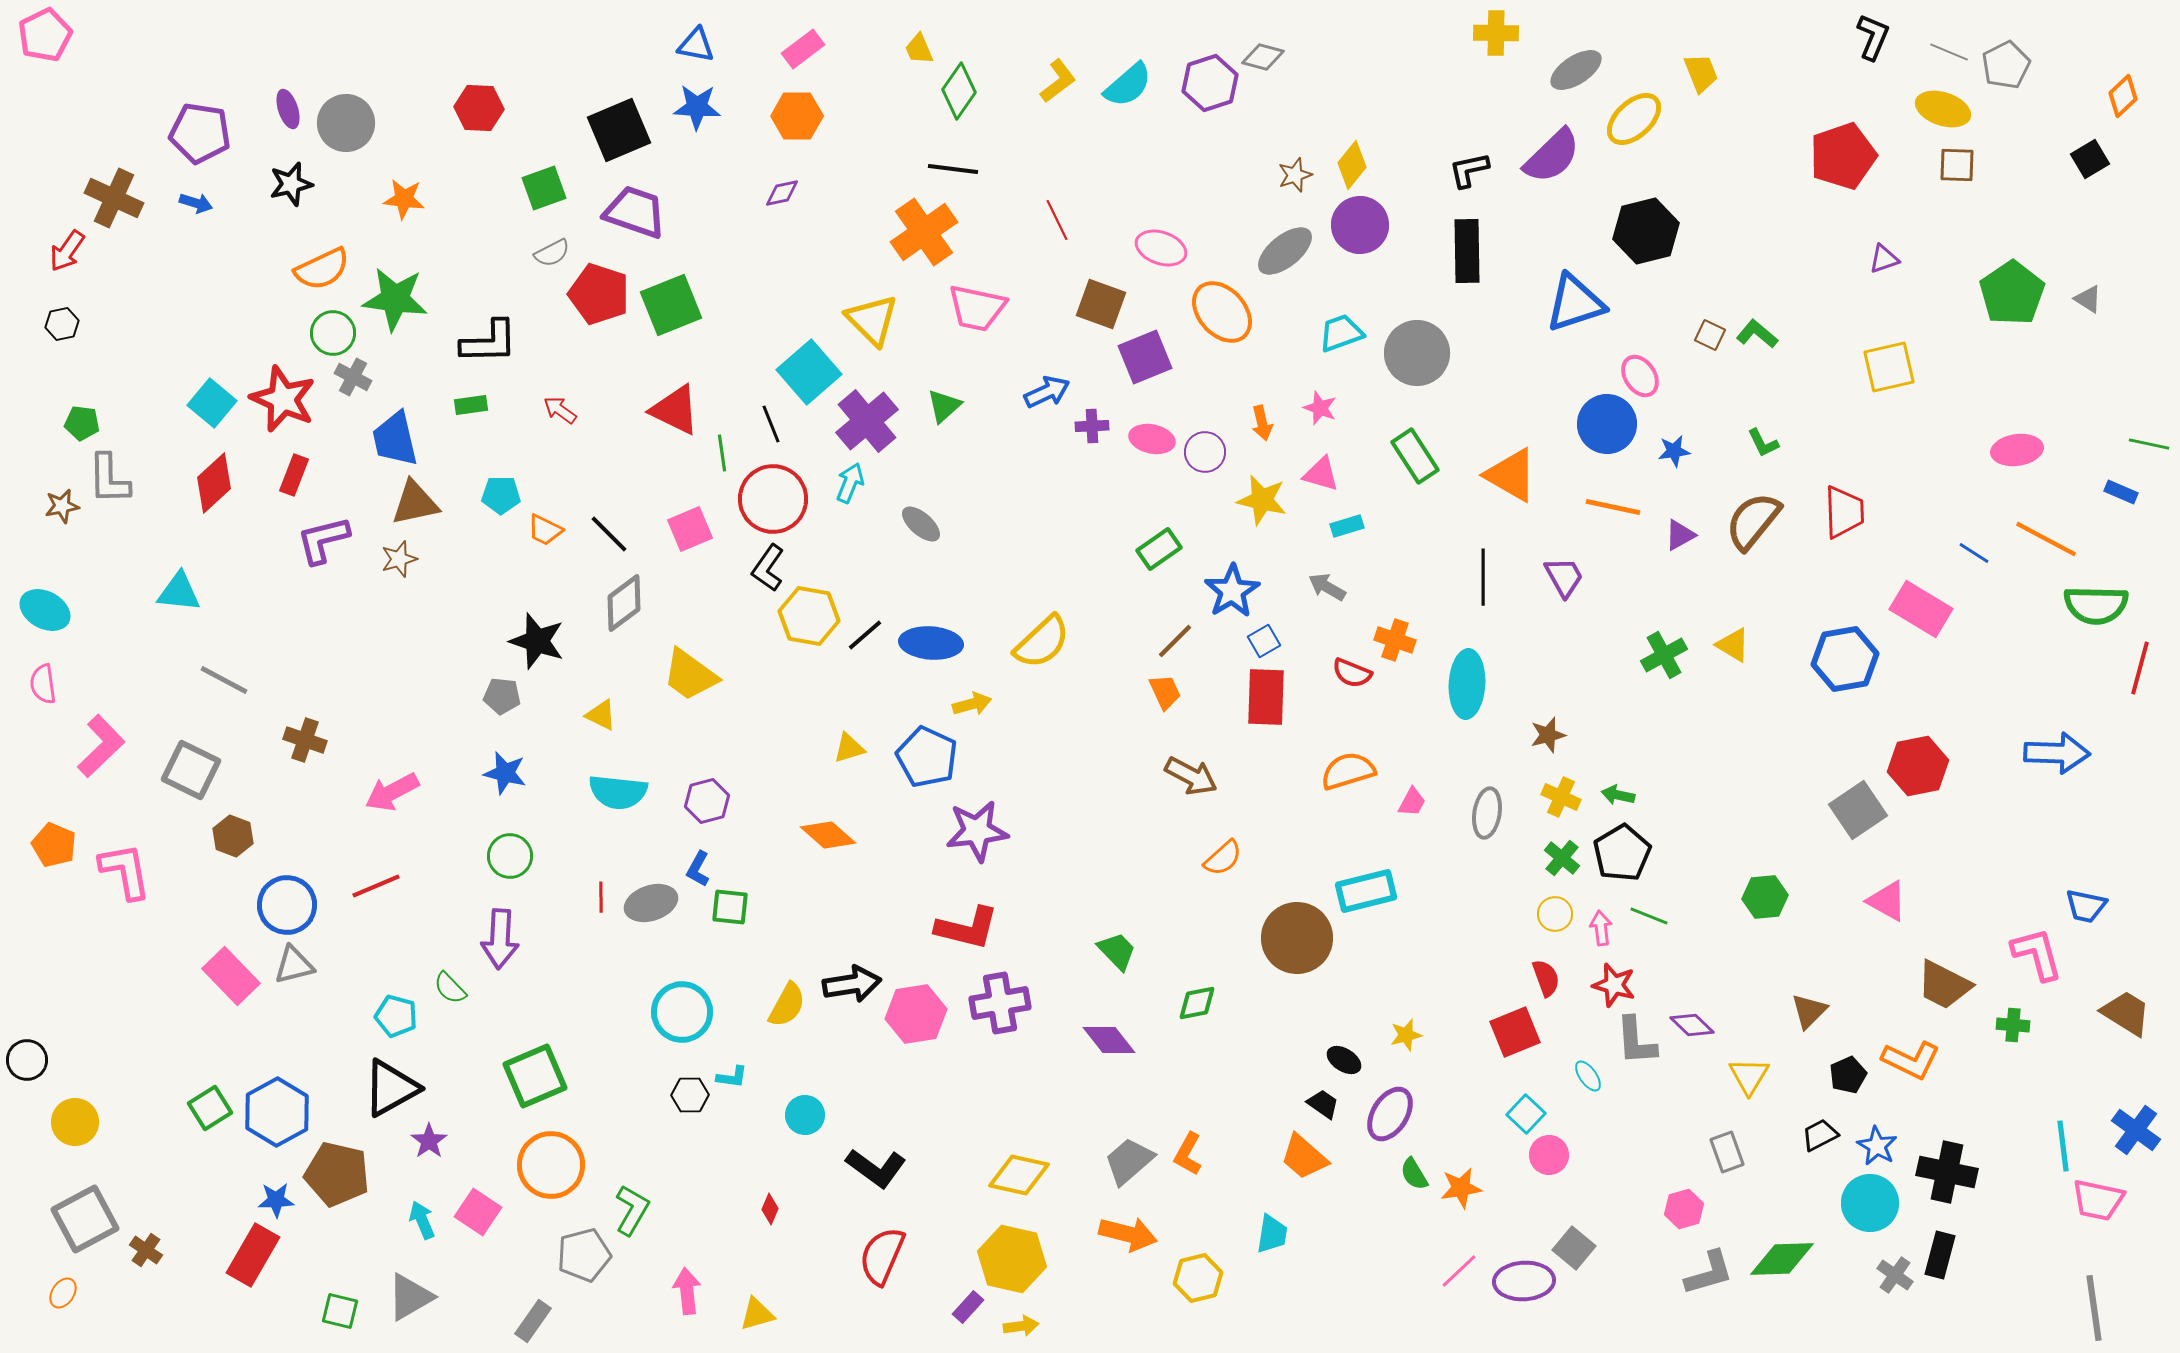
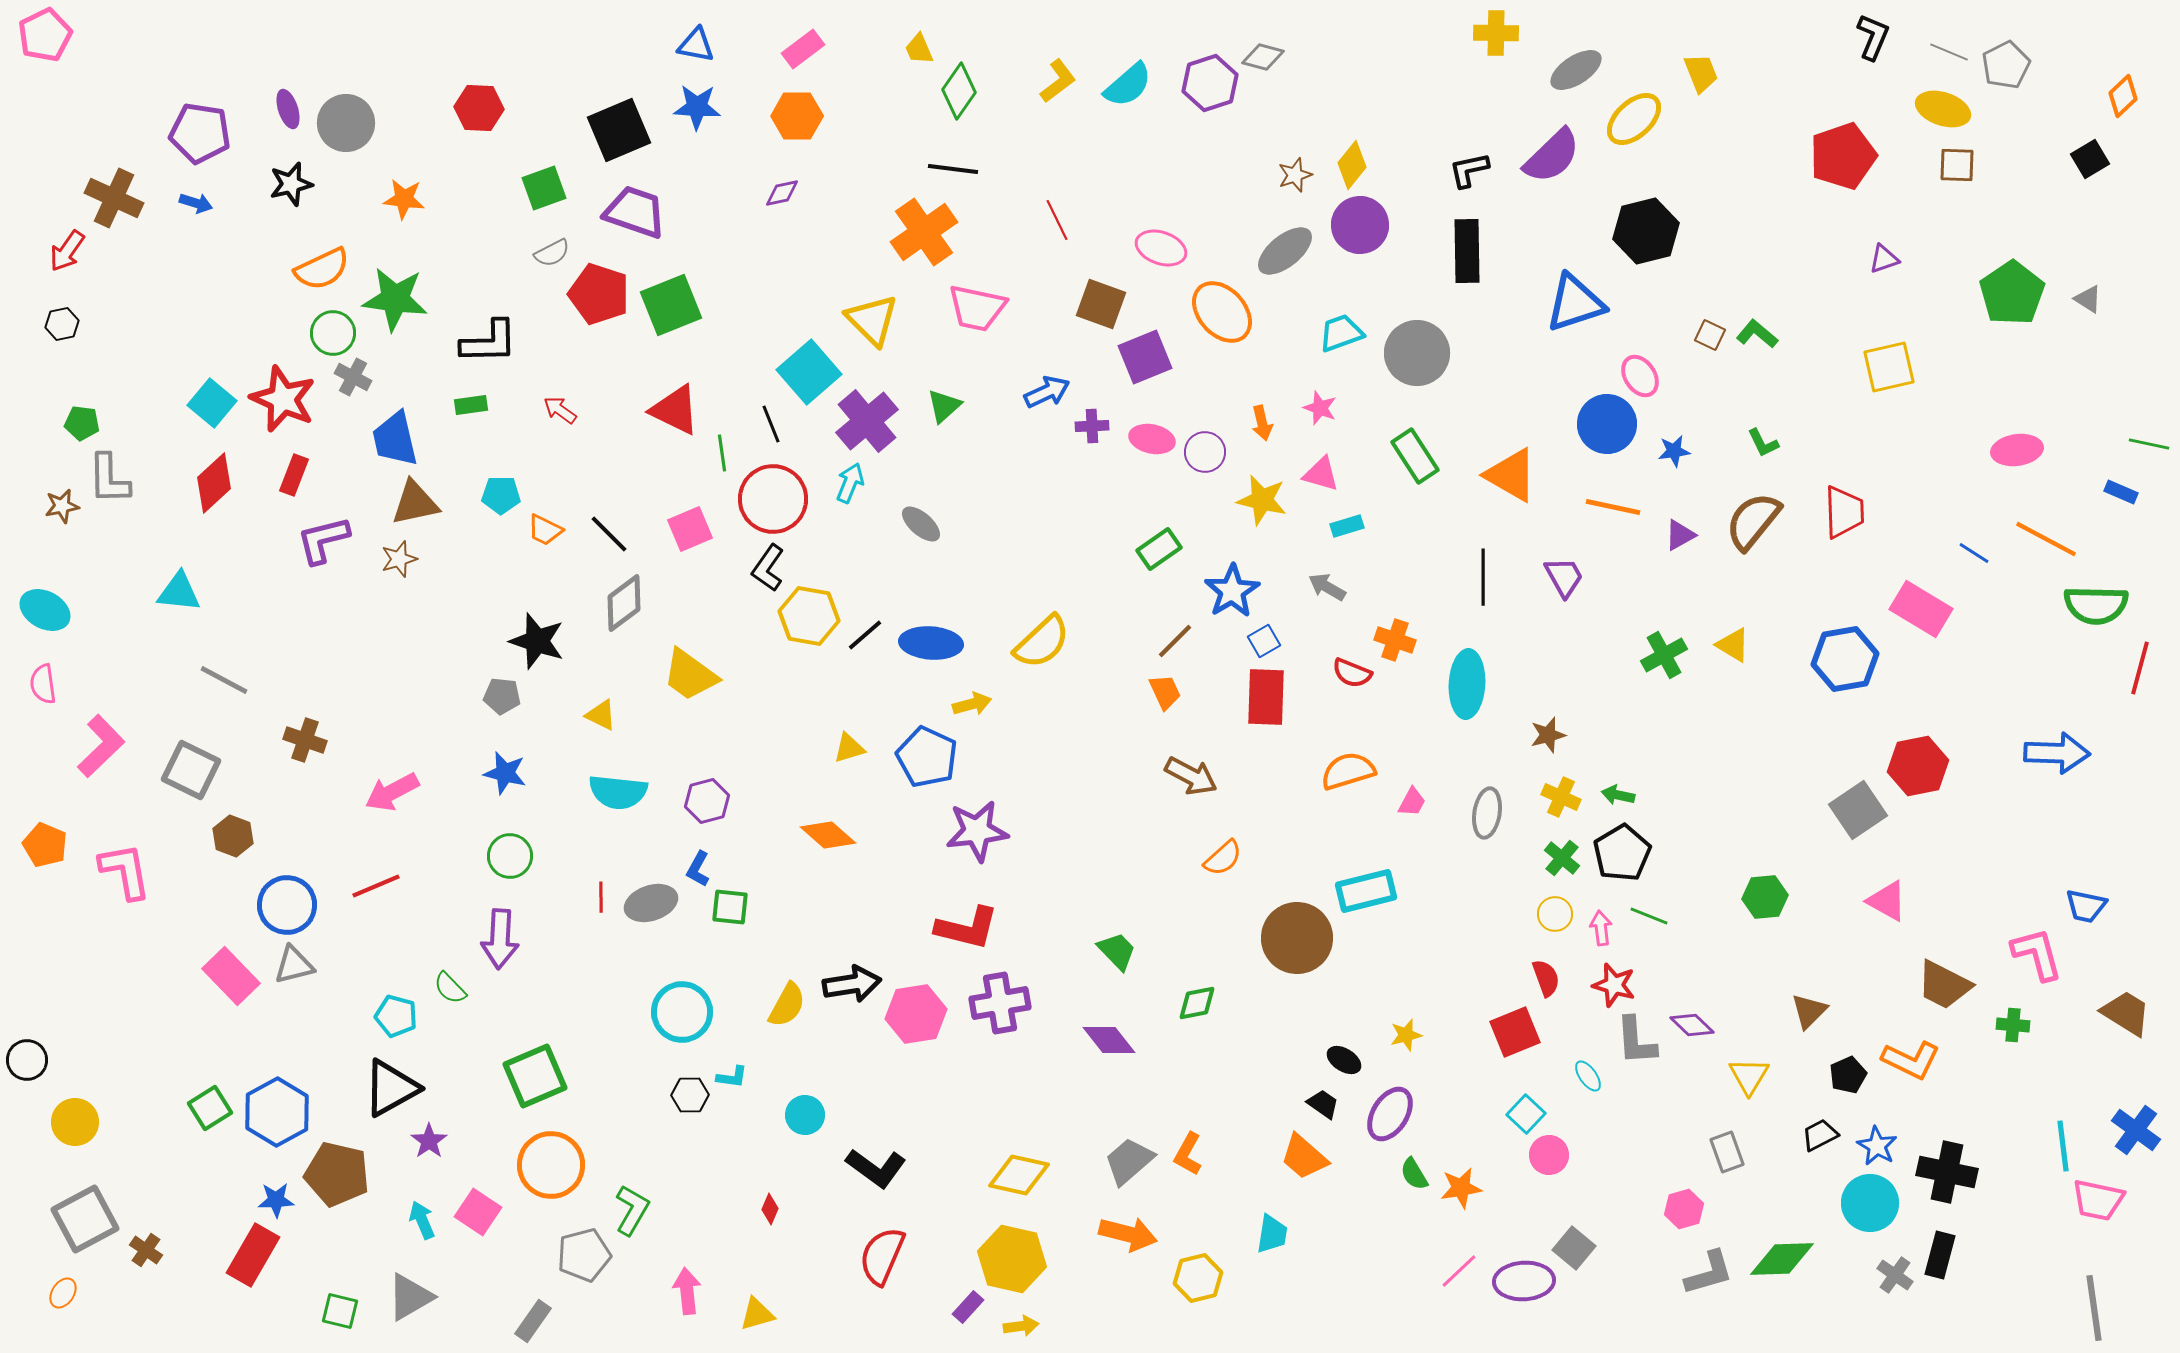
orange pentagon at (54, 845): moved 9 px left
